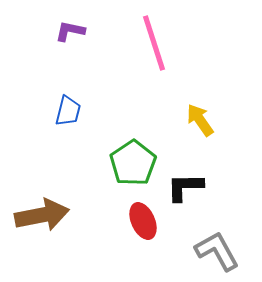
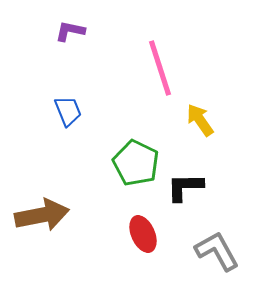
pink line: moved 6 px right, 25 px down
blue trapezoid: rotated 36 degrees counterclockwise
green pentagon: moved 3 px right; rotated 12 degrees counterclockwise
red ellipse: moved 13 px down
